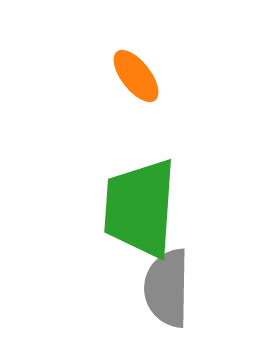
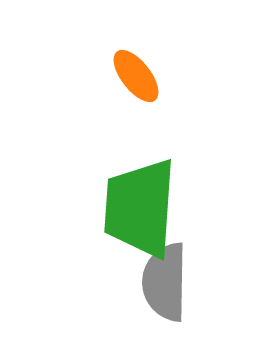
gray semicircle: moved 2 px left, 6 px up
